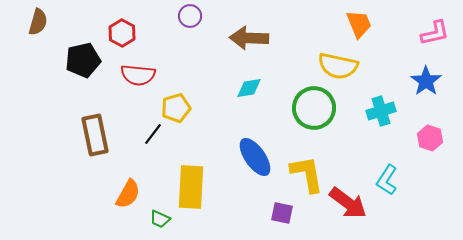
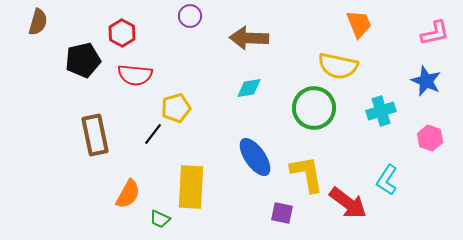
red semicircle: moved 3 px left
blue star: rotated 12 degrees counterclockwise
